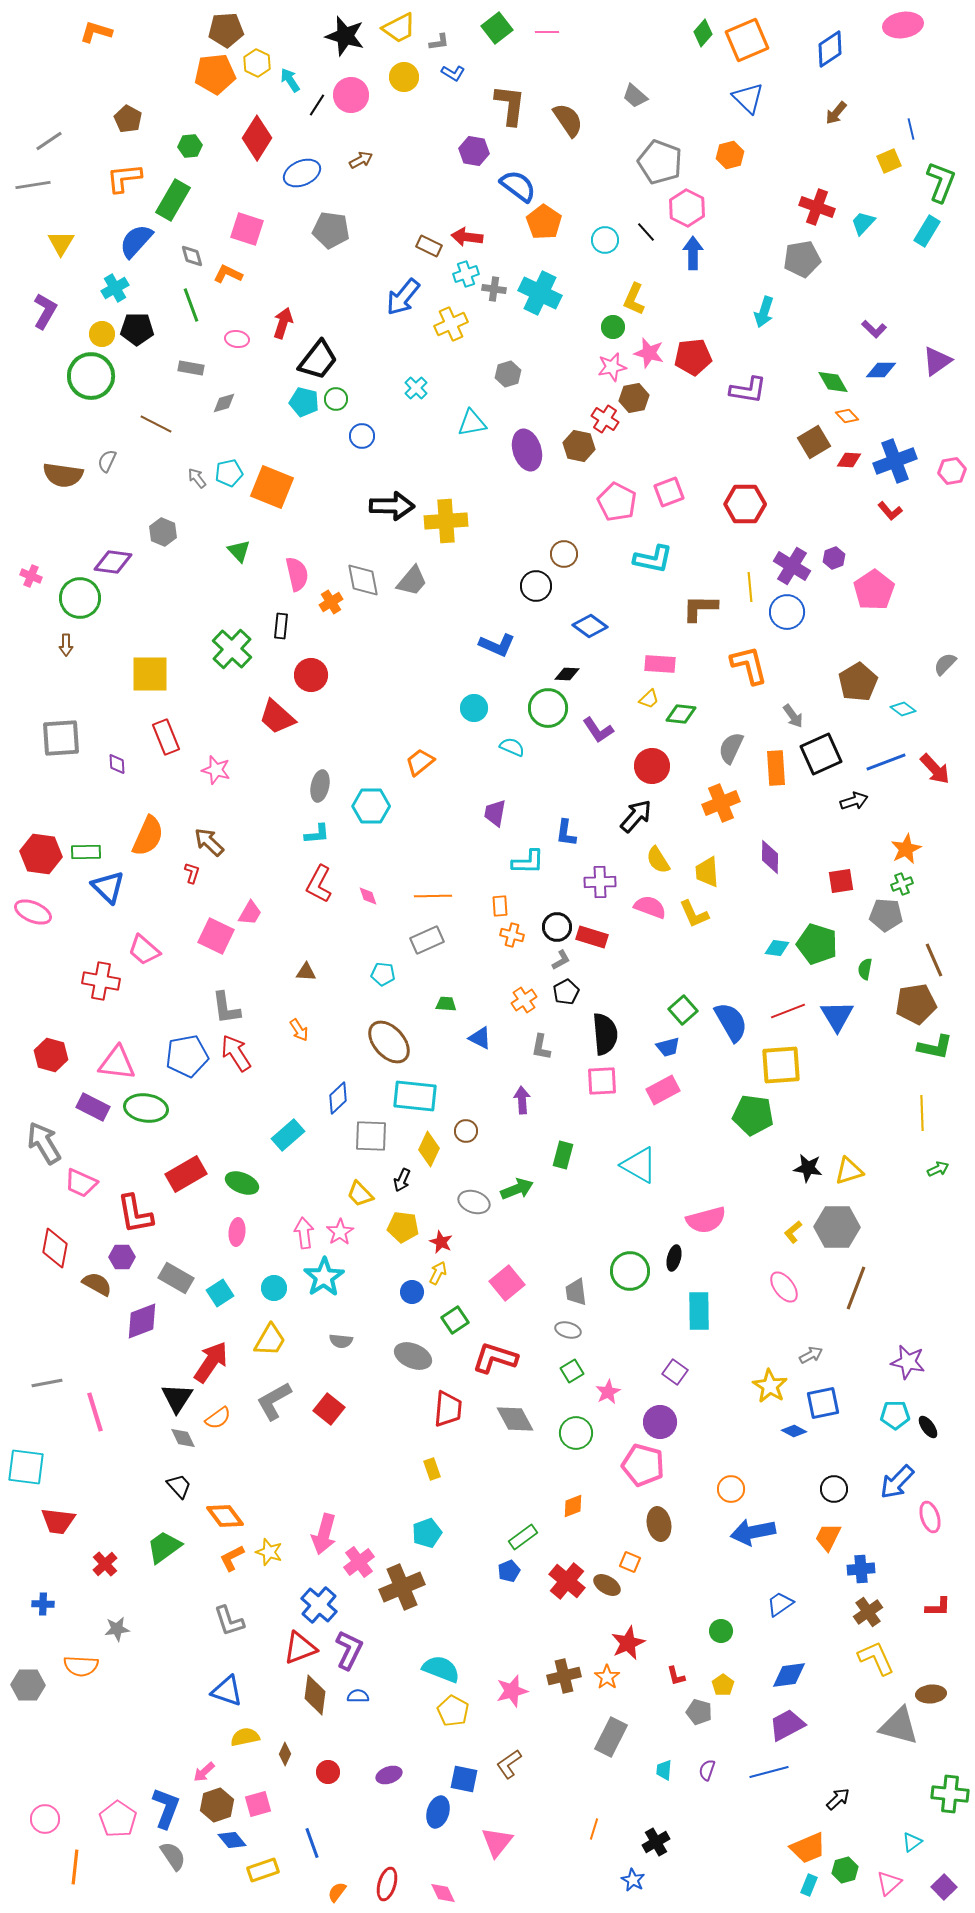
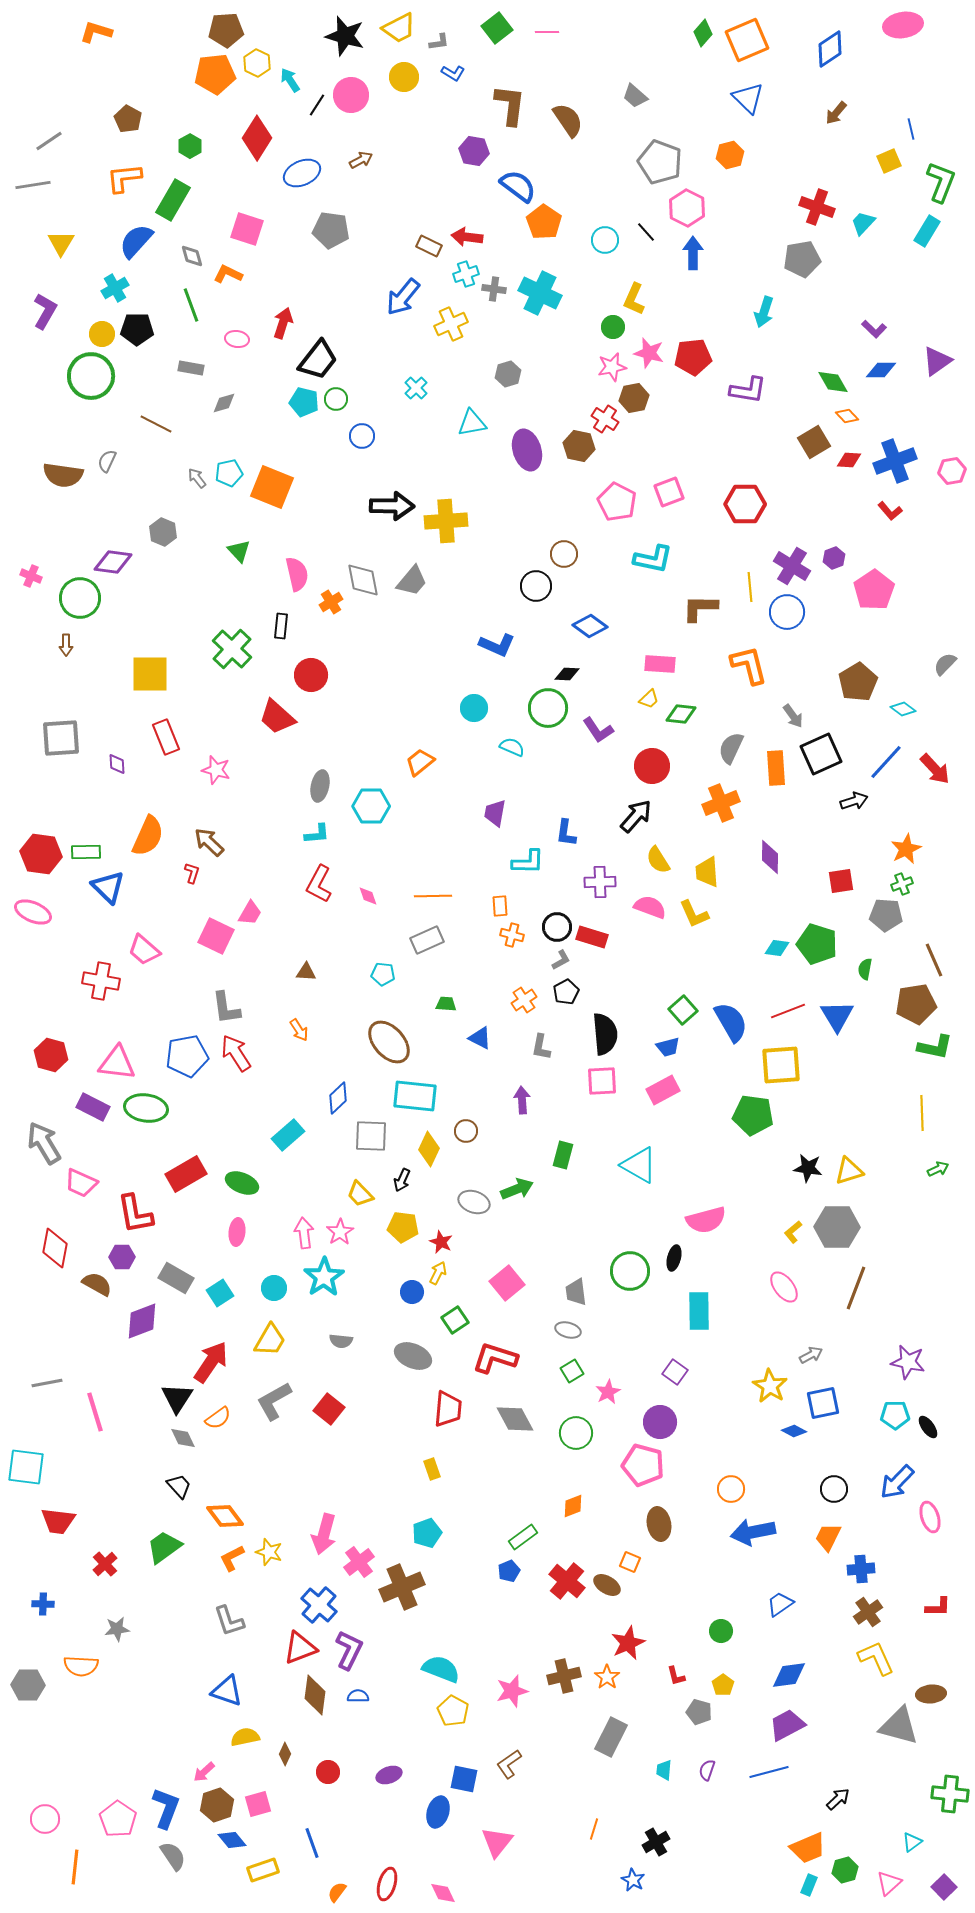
green hexagon at (190, 146): rotated 25 degrees counterclockwise
blue line at (886, 762): rotated 27 degrees counterclockwise
